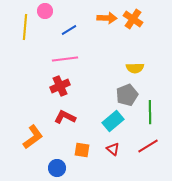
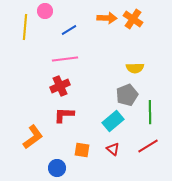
red L-shape: moved 1 px left, 2 px up; rotated 25 degrees counterclockwise
